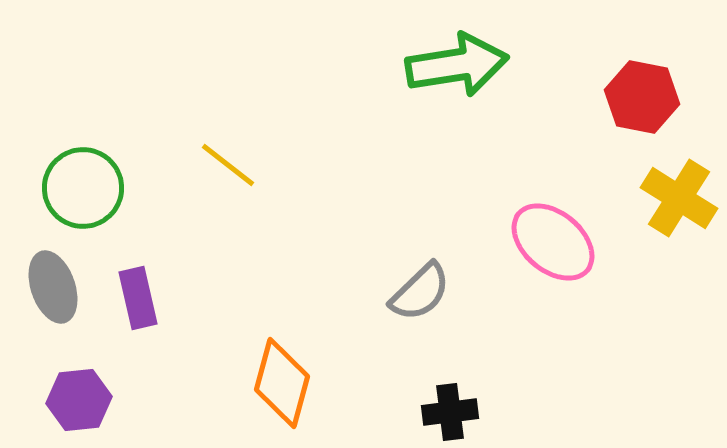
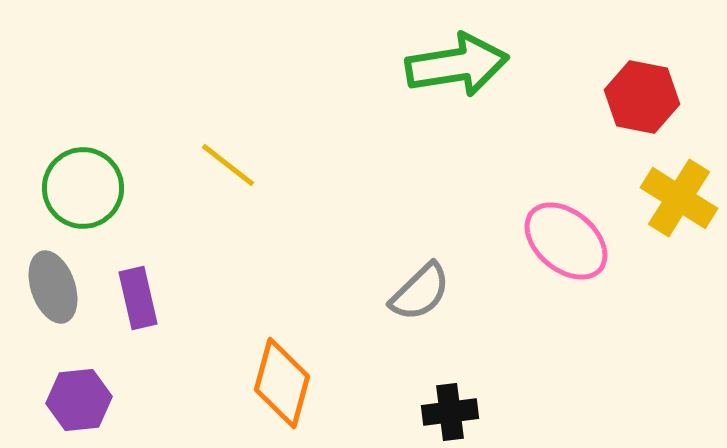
pink ellipse: moved 13 px right, 1 px up
